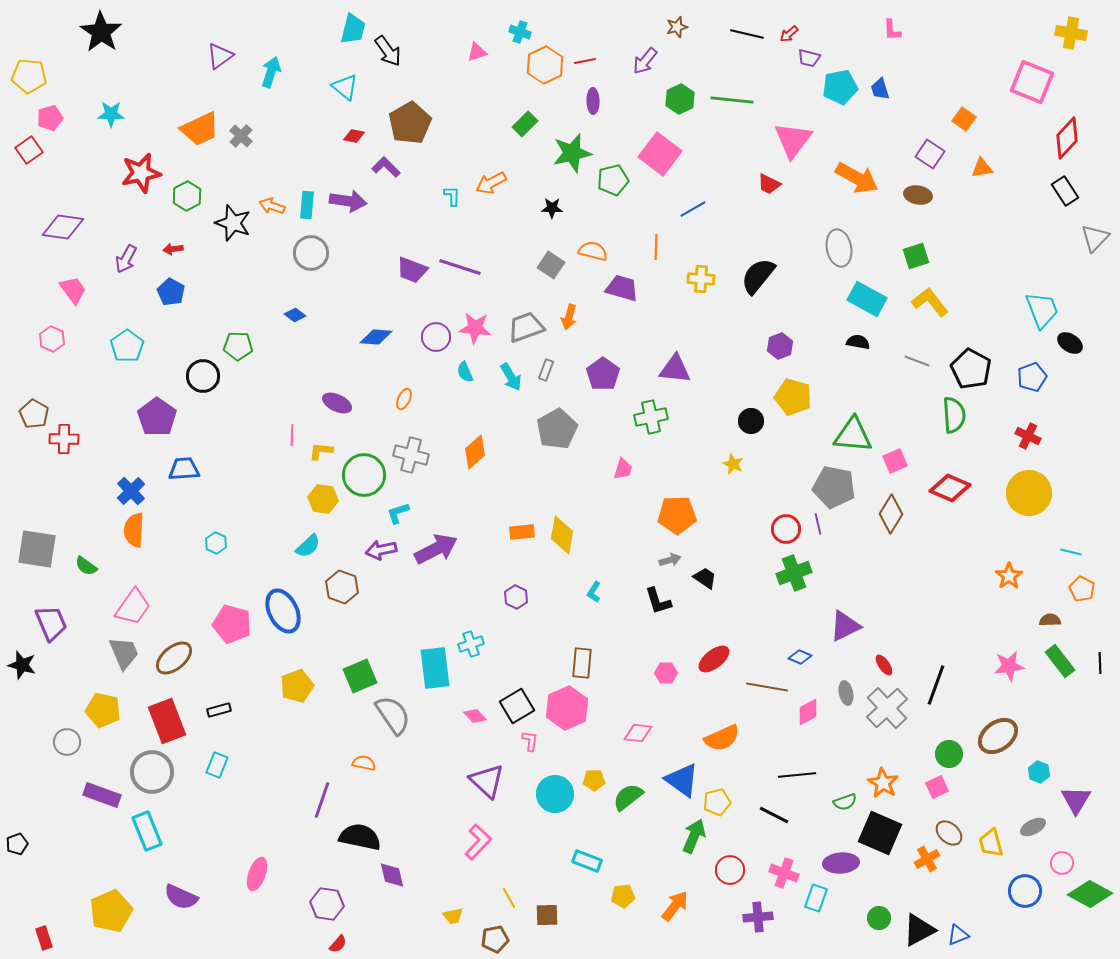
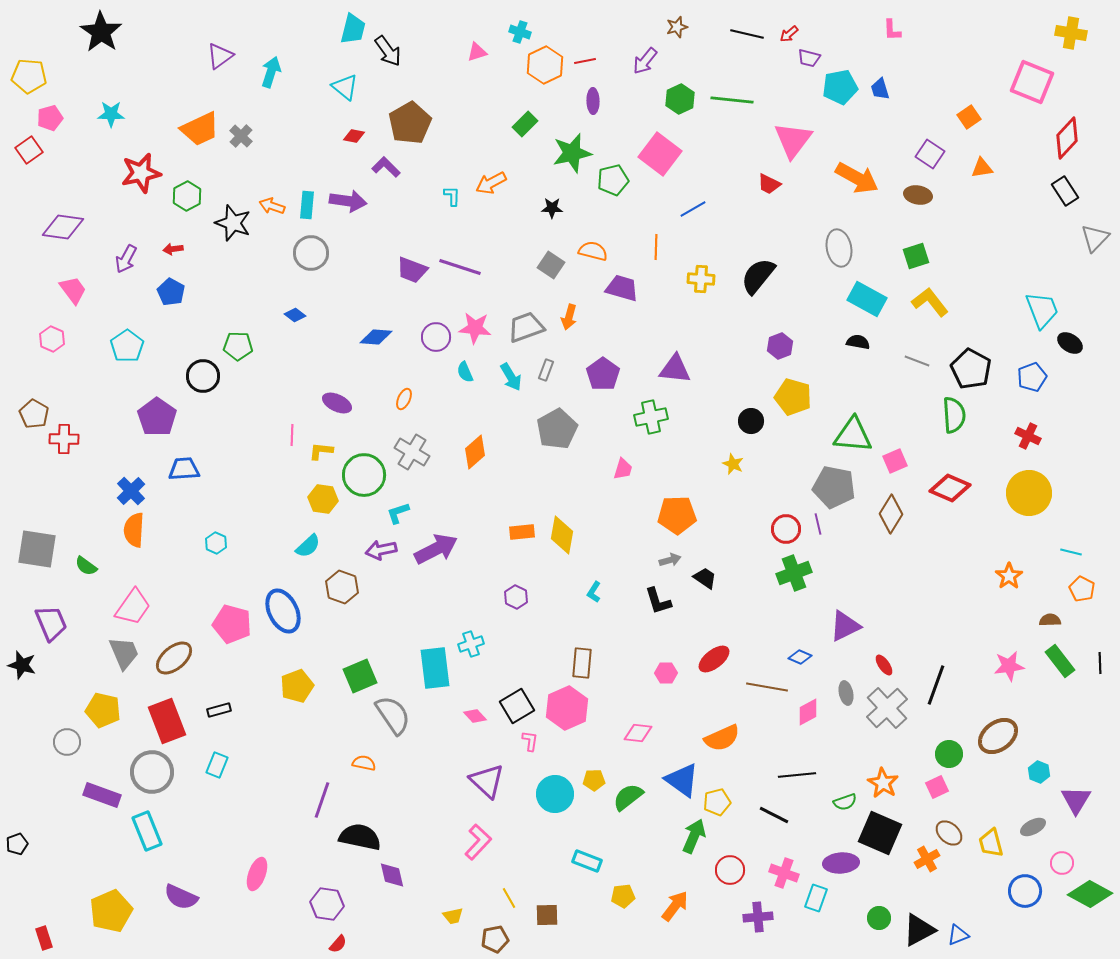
orange square at (964, 119): moved 5 px right, 2 px up; rotated 20 degrees clockwise
gray cross at (411, 455): moved 1 px right, 3 px up; rotated 16 degrees clockwise
